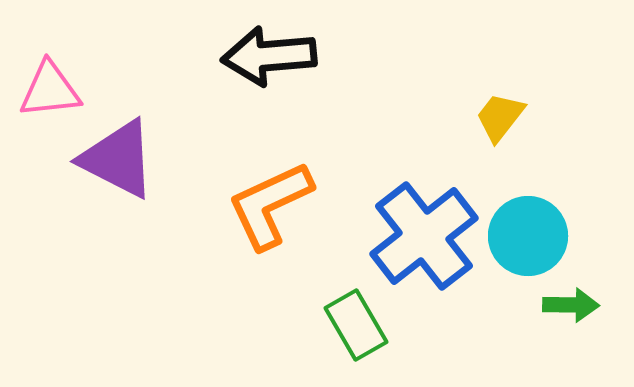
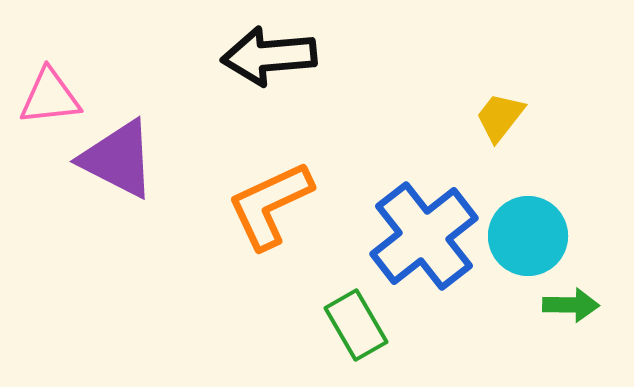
pink triangle: moved 7 px down
